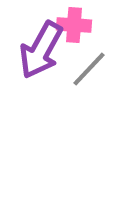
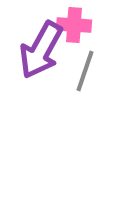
gray line: moved 4 px left, 2 px down; rotated 24 degrees counterclockwise
